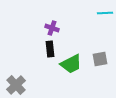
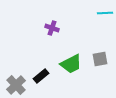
black rectangle: moved 9 px left, 27 px down; rotated 56 degrees clockwise
